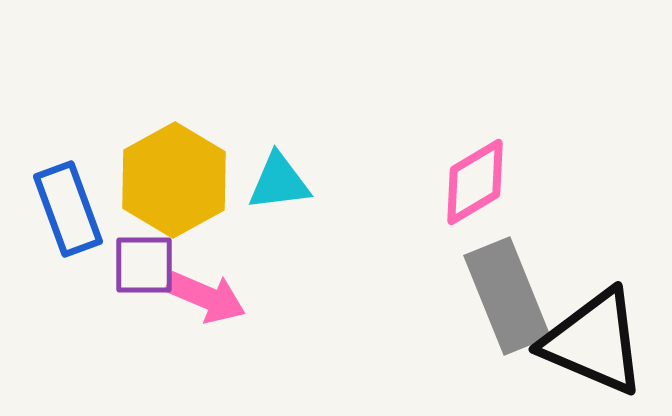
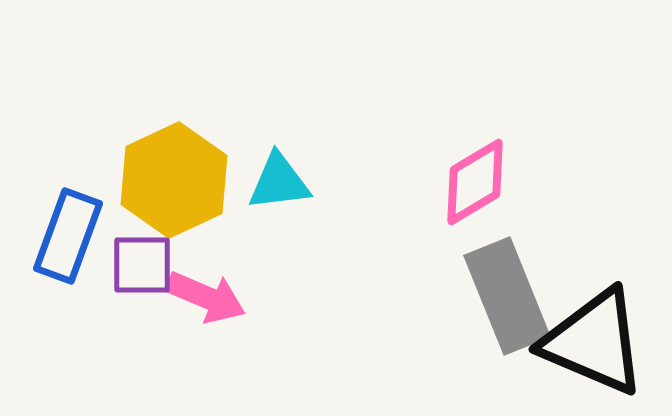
yellow hexagon: rotated 4 degrees clockwise
blue rectangle: moved 27 px down; rotated 40 degrees clockwise
purple square: moved 2 px left
